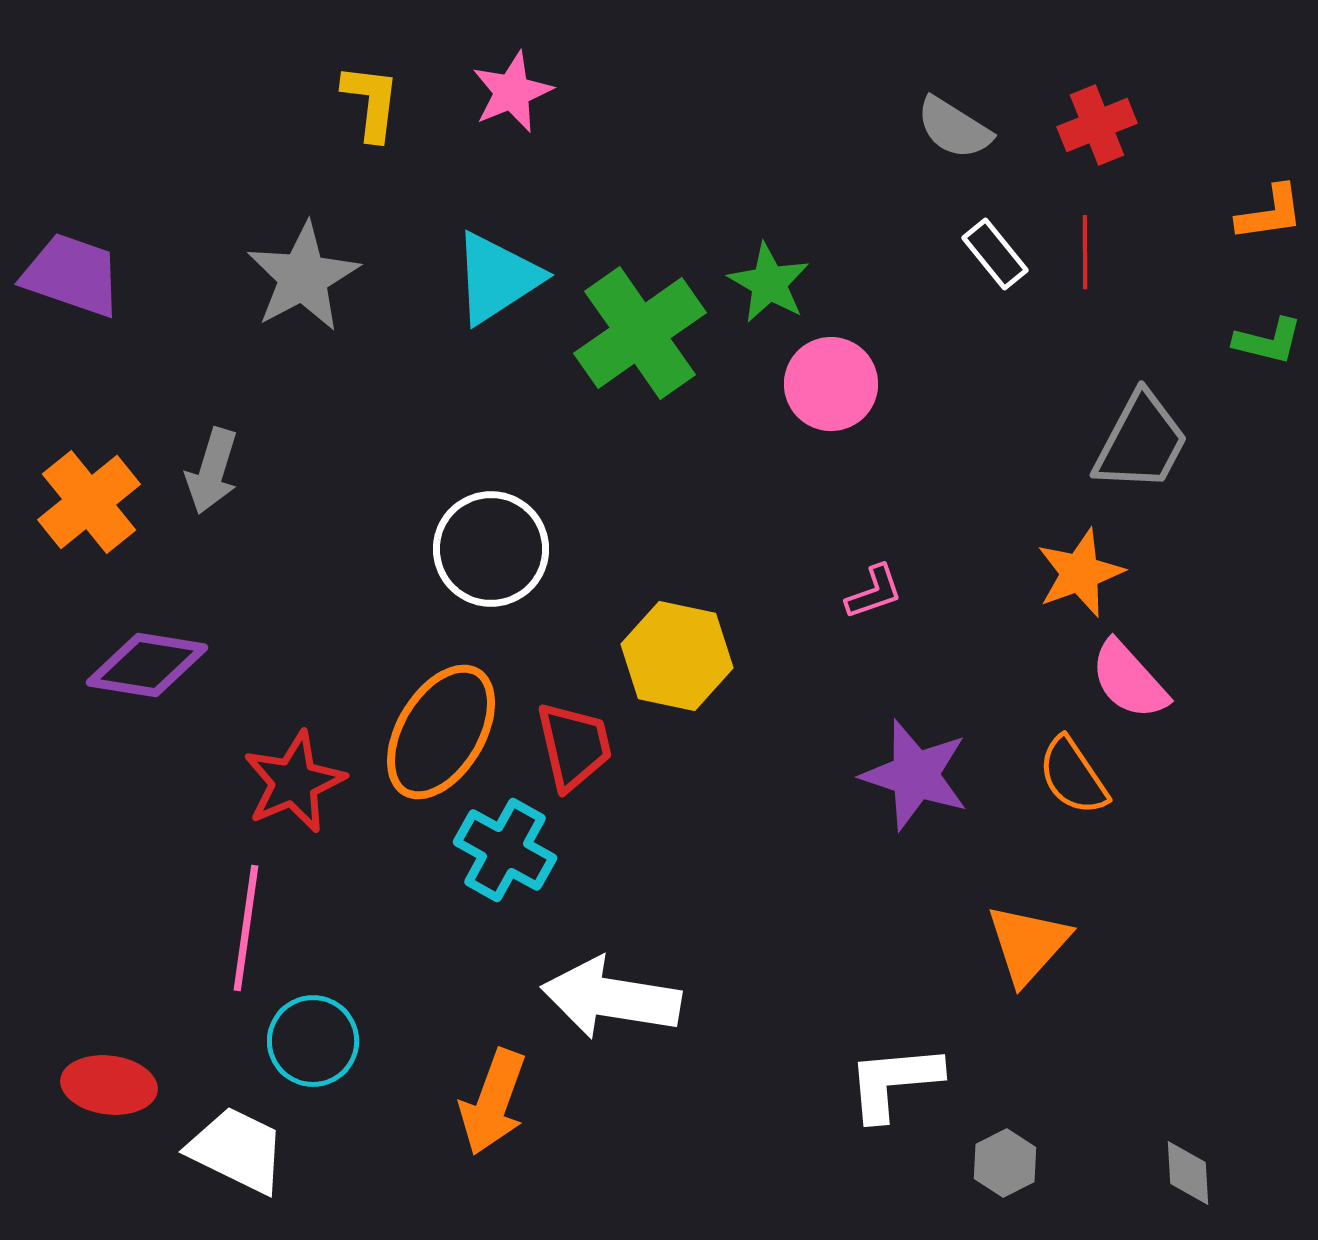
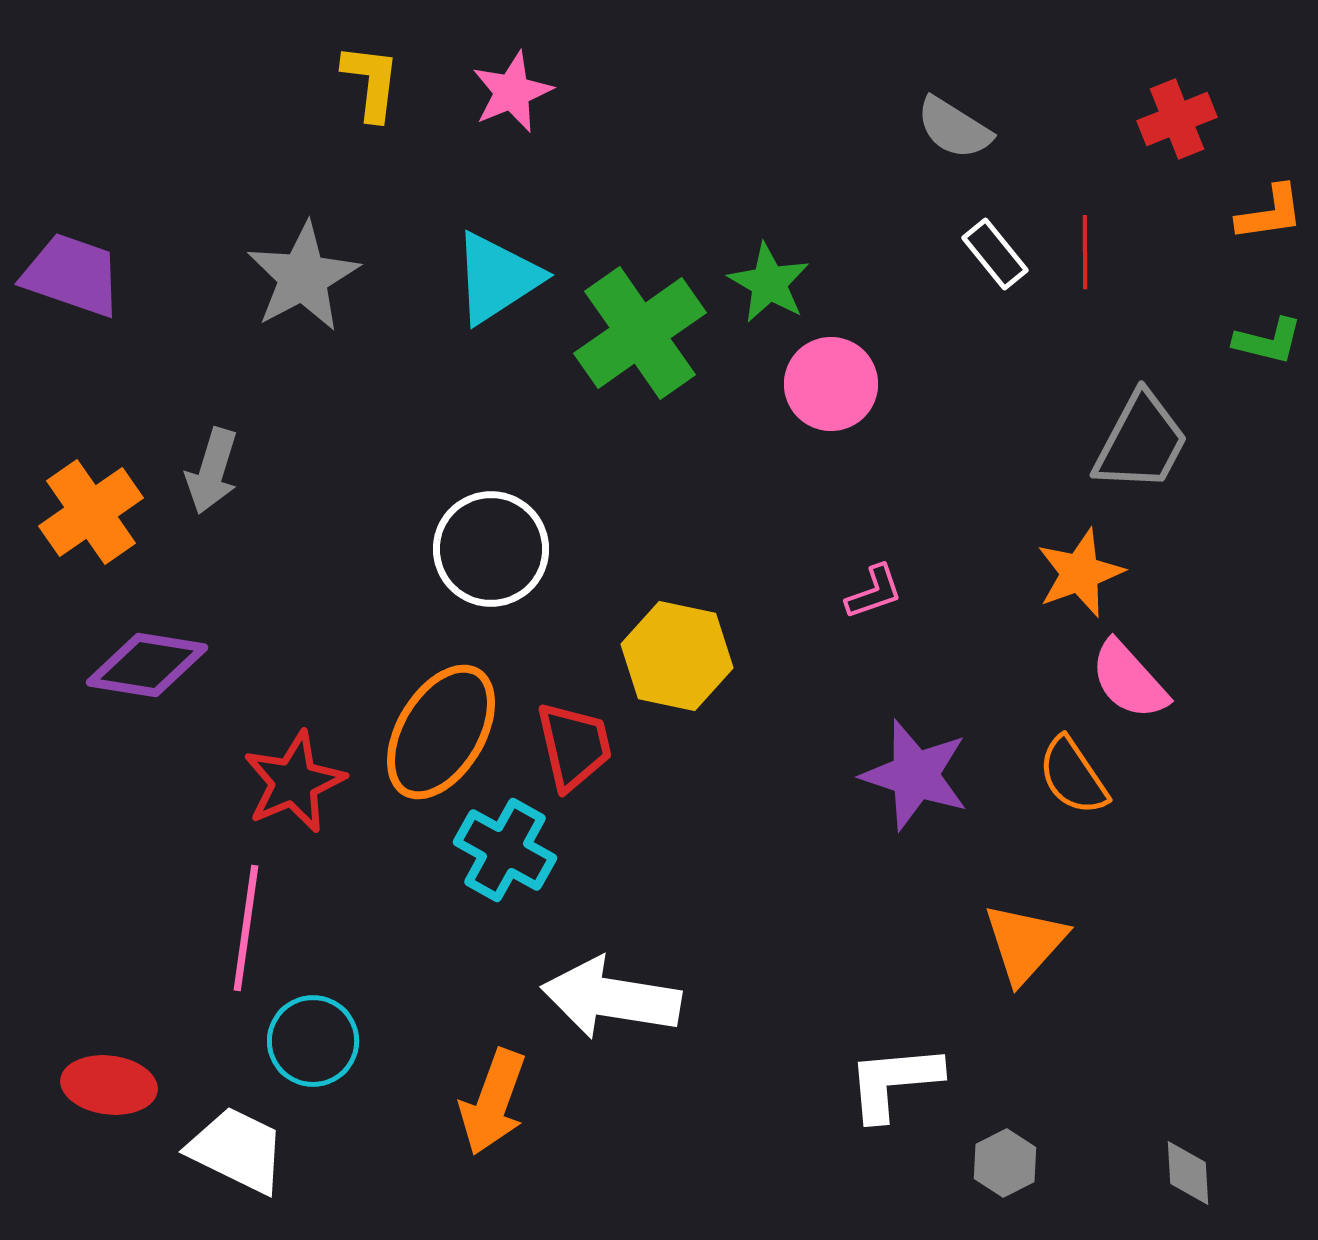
yellow L-shape: moved 20 px up
red cross: moved 80 px right, 6 px up
orange cross: moved 2 px right, 10 px down; rotated 4 degrees clockwise
orange triangle: moved 3 px left, 1 px up
